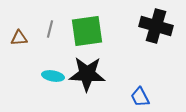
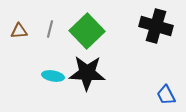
green square: rotated 36 degrees counterclockwise
brown triangle: moved 7 px up
black star: moved 1 px up
blue trapezoid: moved 26 px right, 2 px up
